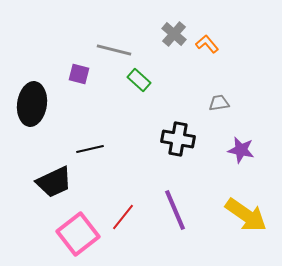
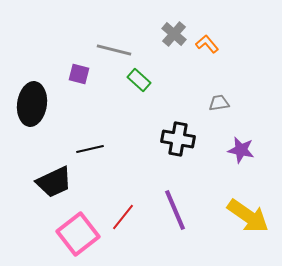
yellow arrow: moved 2 px right, 1 px down
